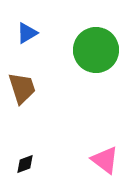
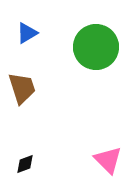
green circle: moved 3 px up
pink triangle: moved 3 px right; rotated 8 degrees clockwise
